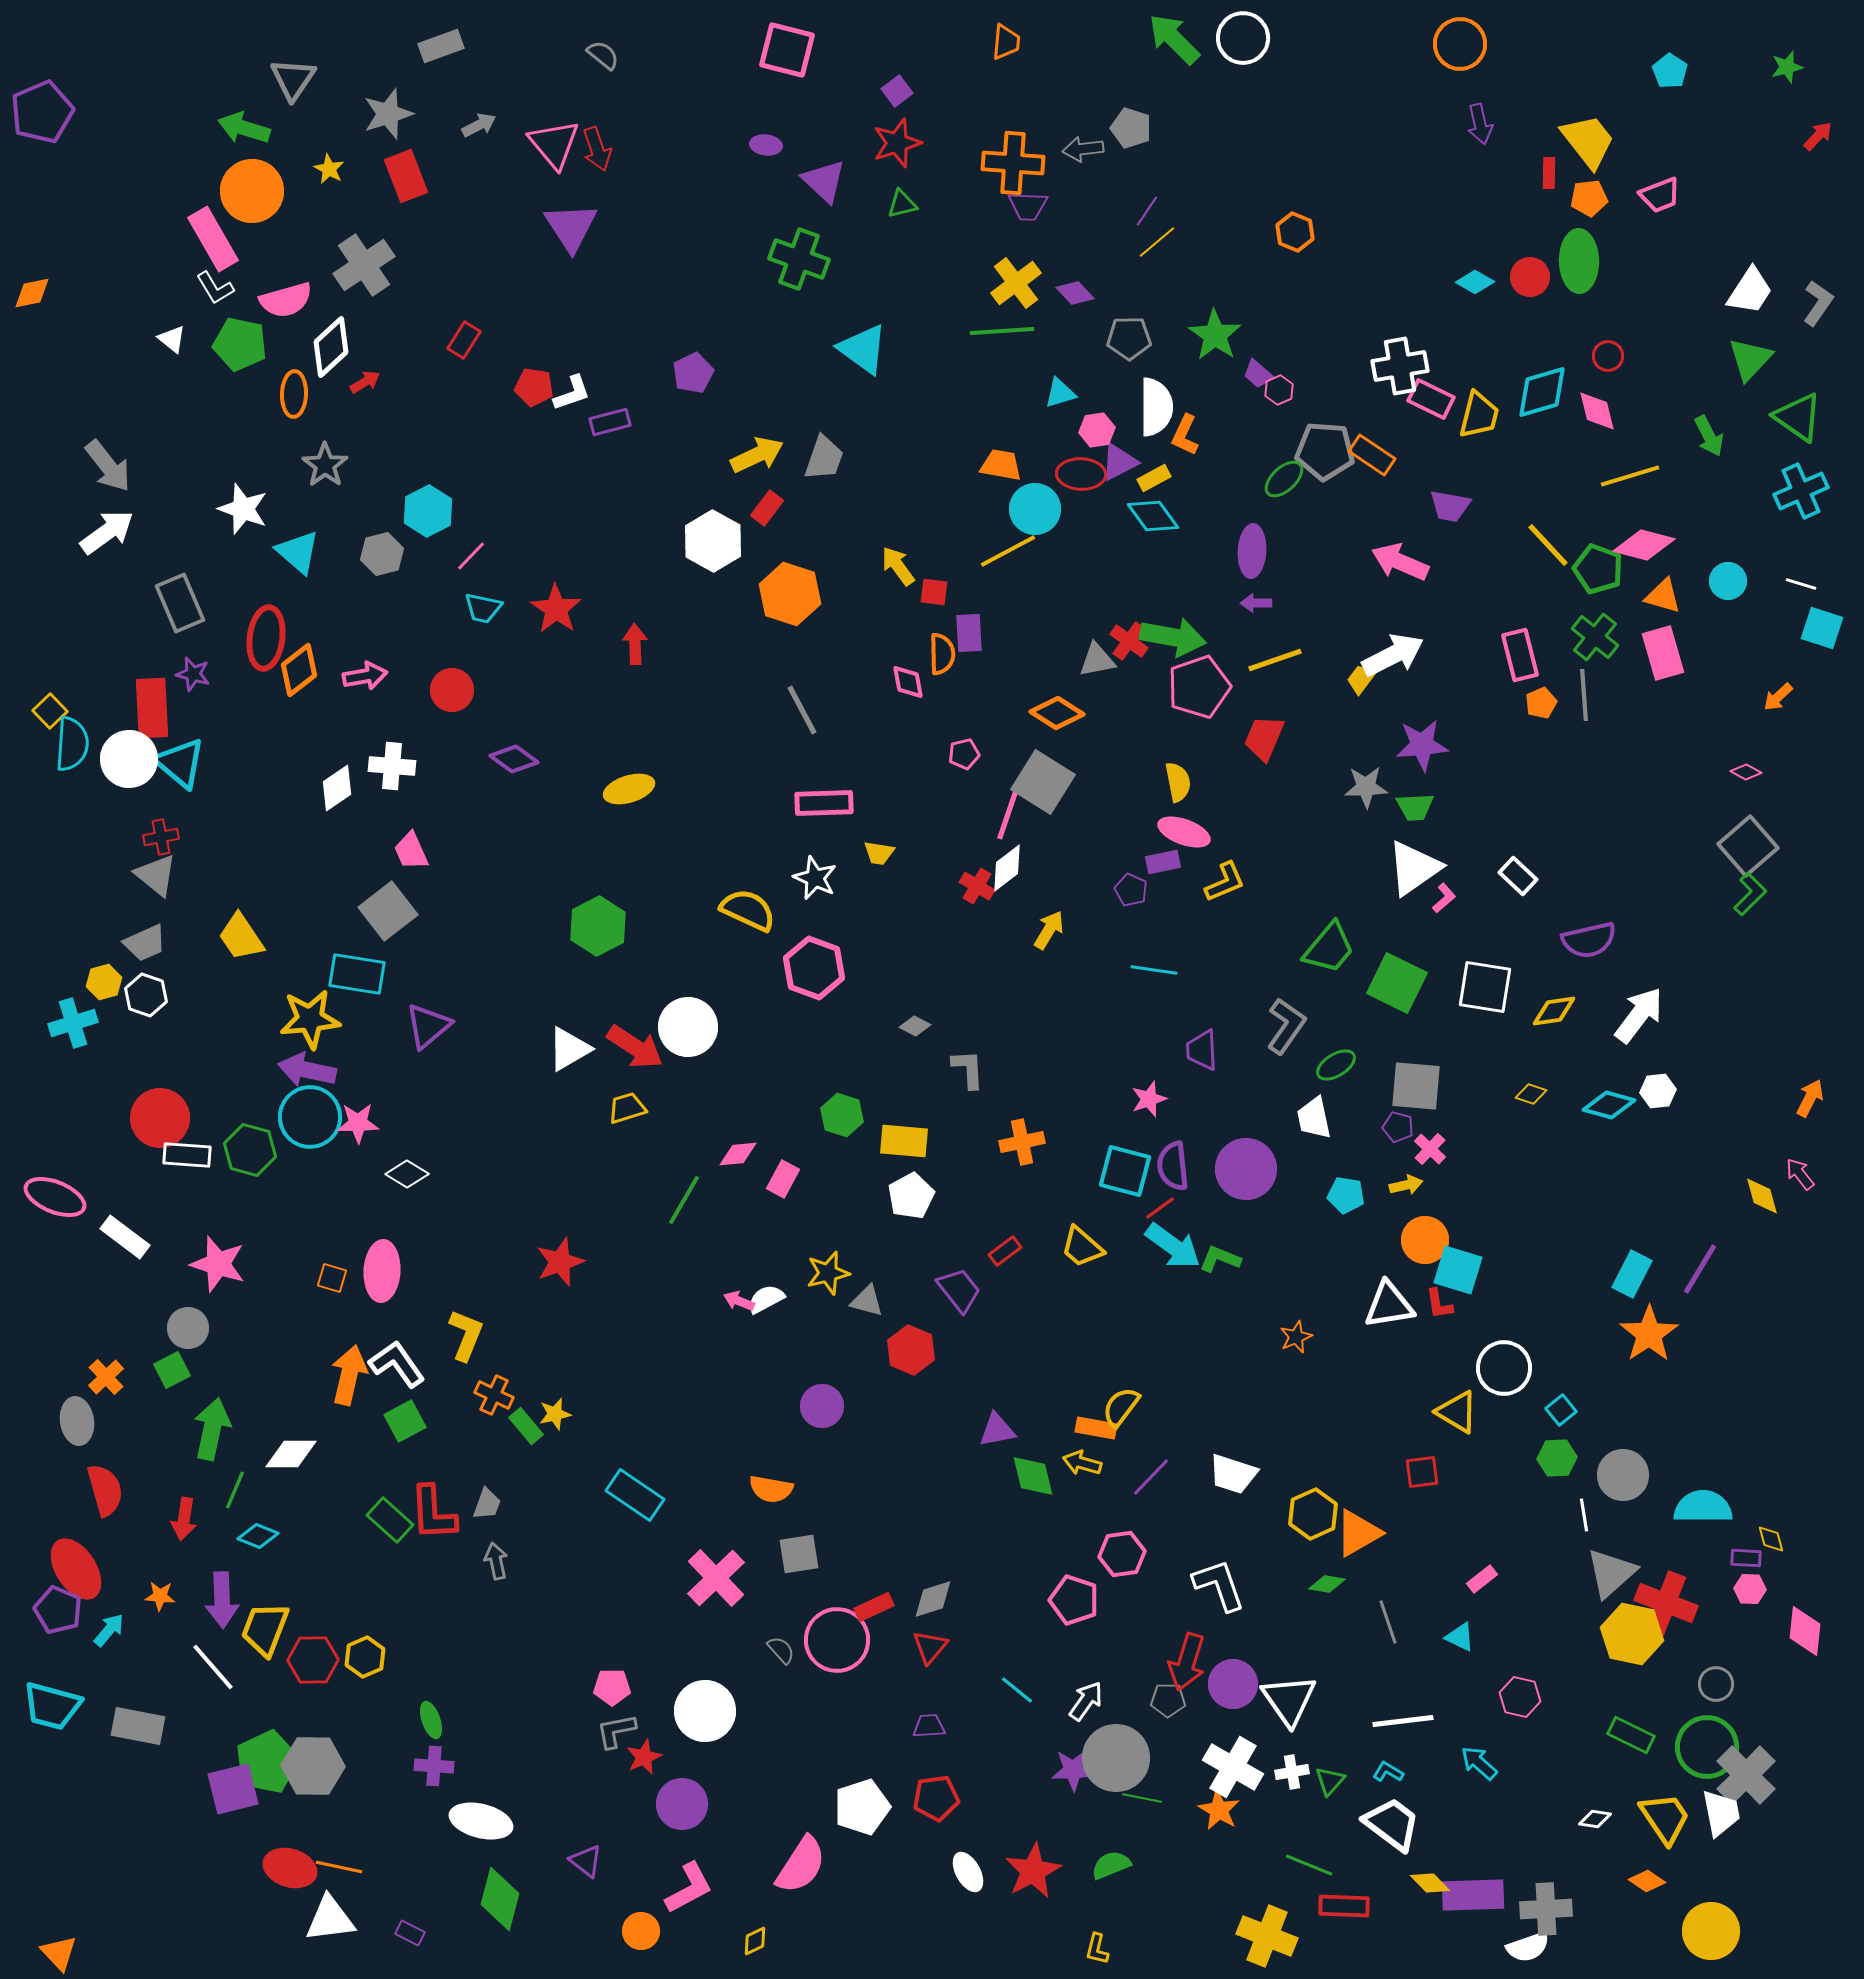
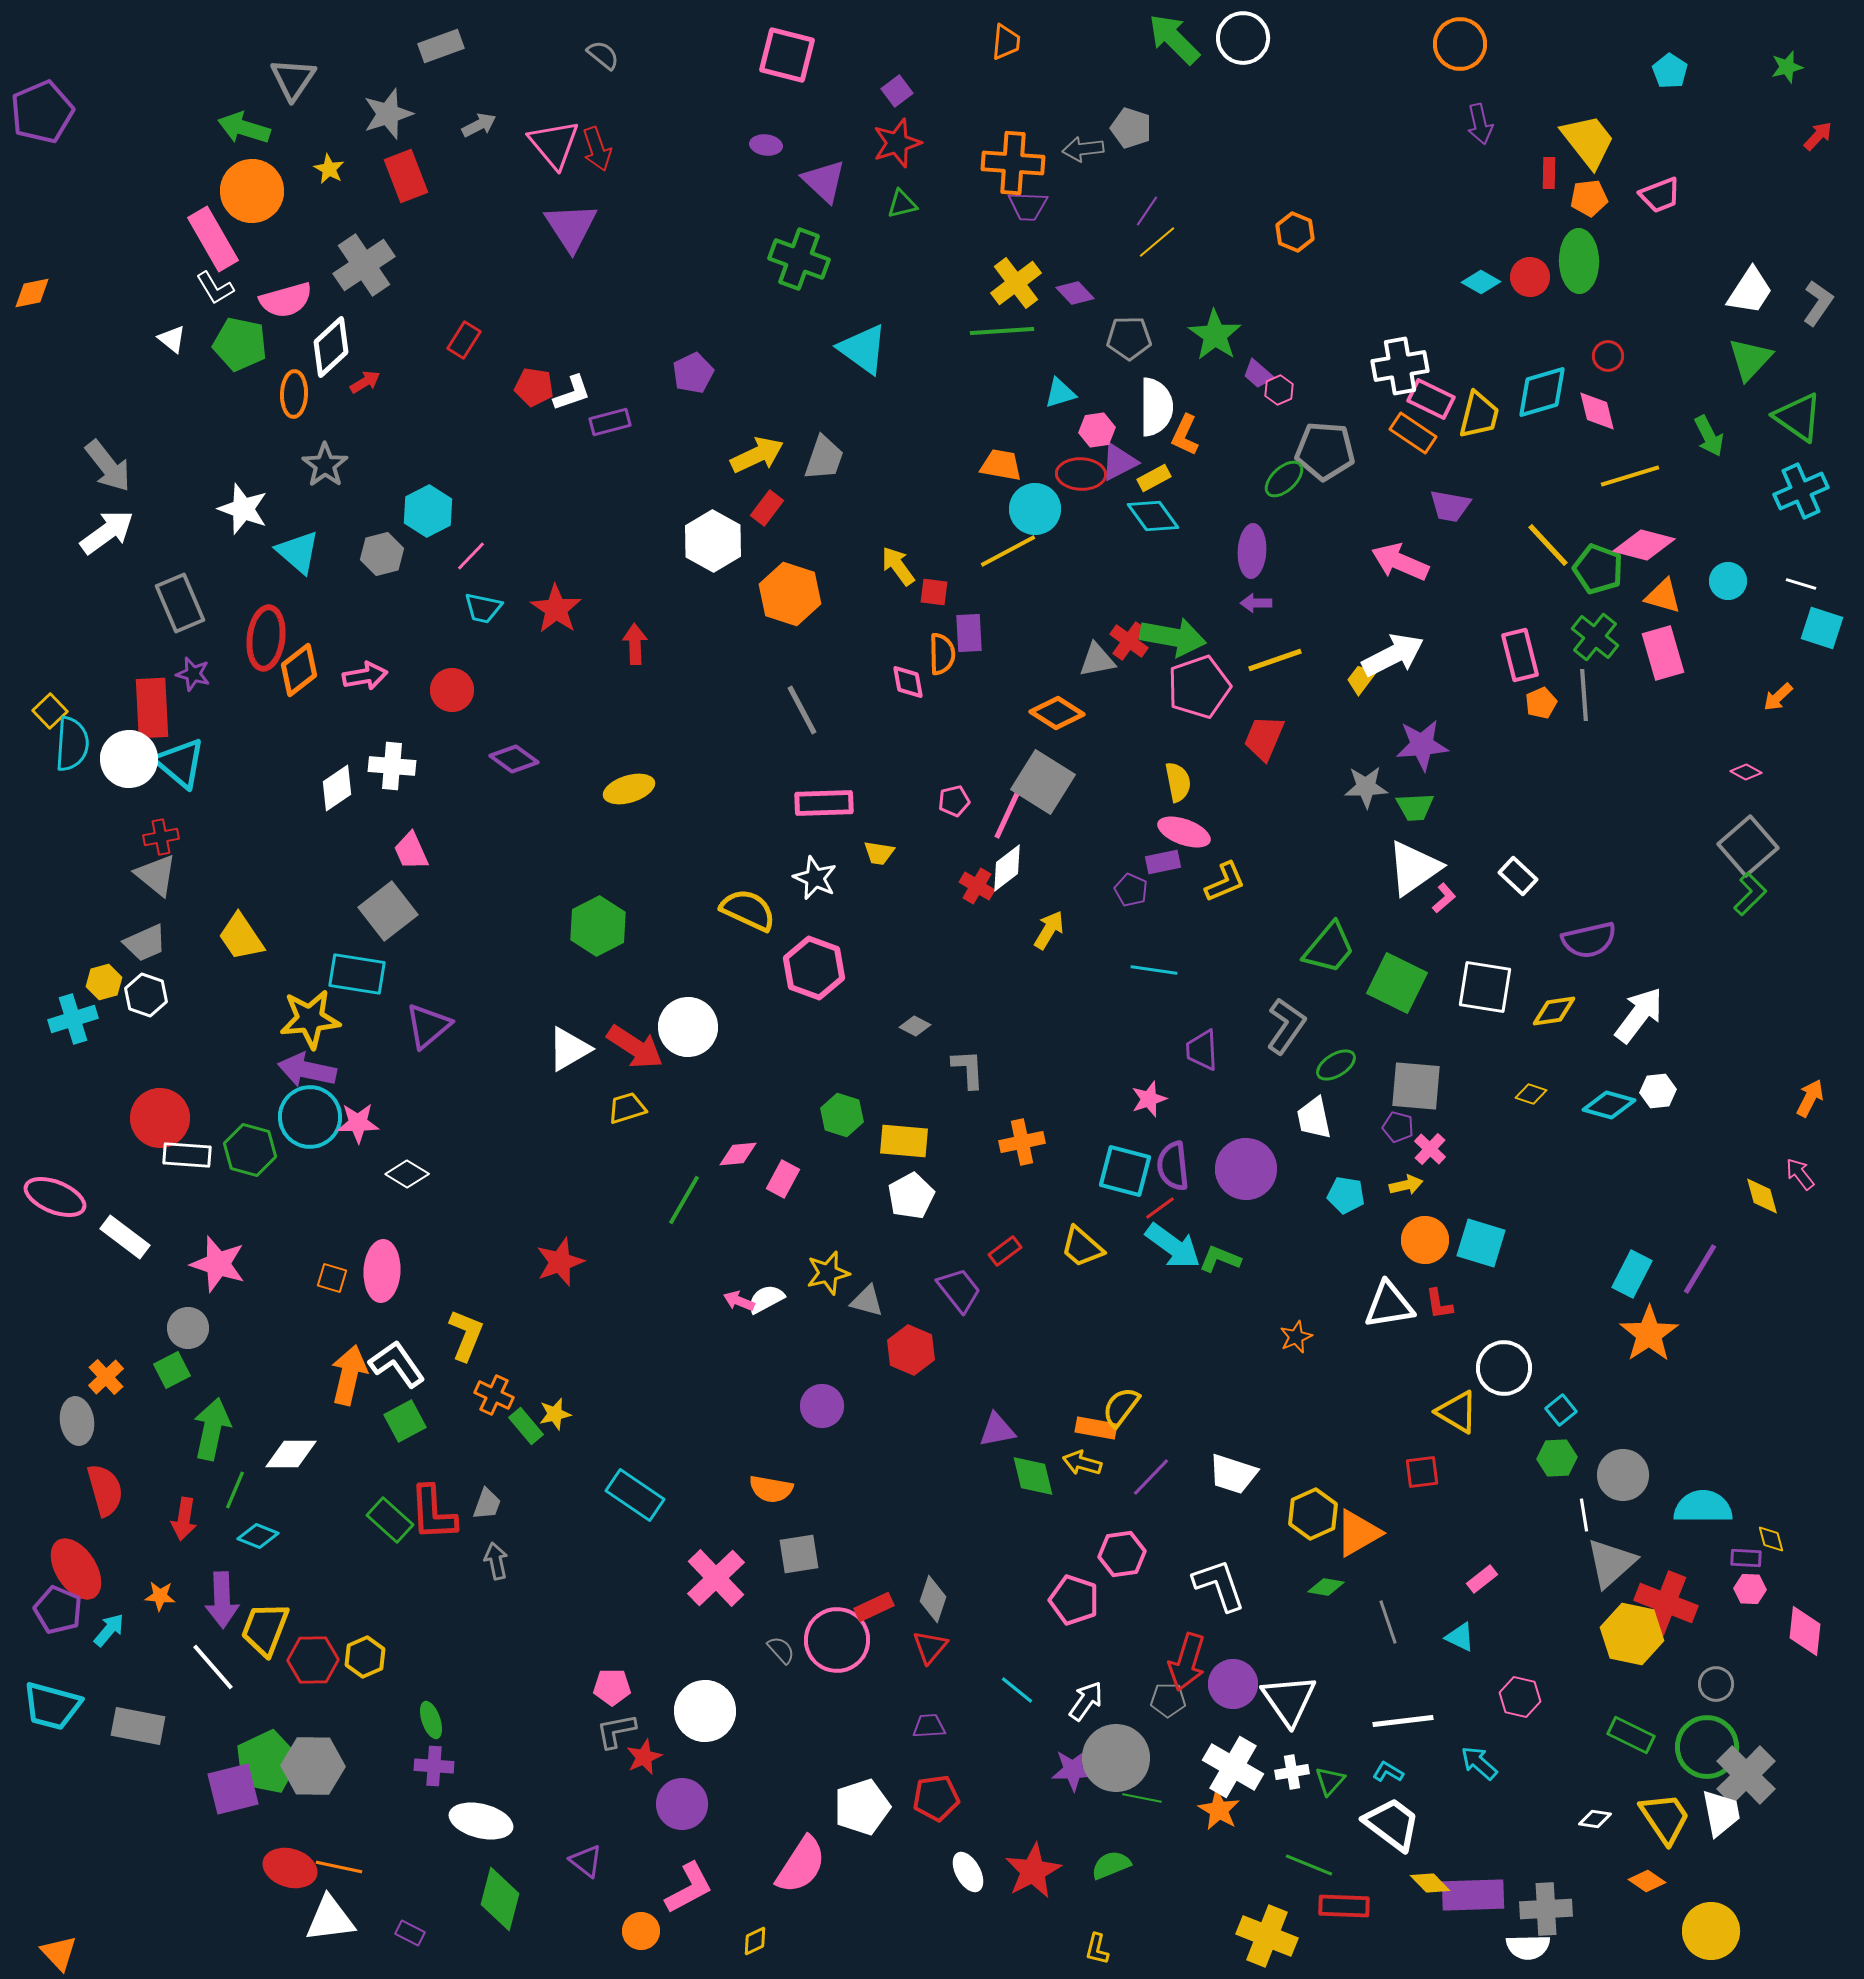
pink square at (787, 50): moved 5 px down
cyan diamond at (1475, 282): moved 6 px right
orange rectangle at (1372, 455): moved 41 px right, 22 px up
pink pentagon at (964, 754): moved 10 px left, 47 px down
pink line at (1009, 811): rotated 6 degrees clockwise
cyan cross at (73, 1023): moved 4 px up
cyan square at (1458, 1270): moved 23 px right, 27 px up
gray triangle at (1611, 1573): moved 10 px up
green diamond at (1327, 1584): moved 1 px left, 3 px down
gray diamond at (933, 1599): rotated 54 degrees counterclockwise
white semicircle at (1528, 1947): rotated 18 degrees clockwise
